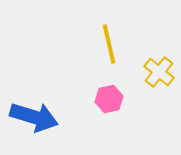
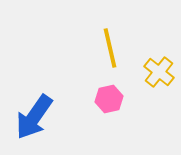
yellow line: moved 1 px right, 4 px down
blue arrow: rotated 108 degrees clockwise
